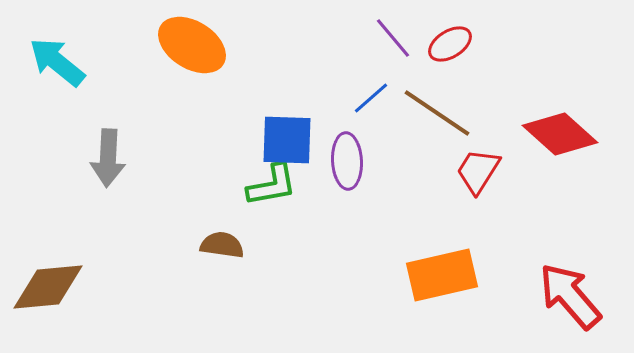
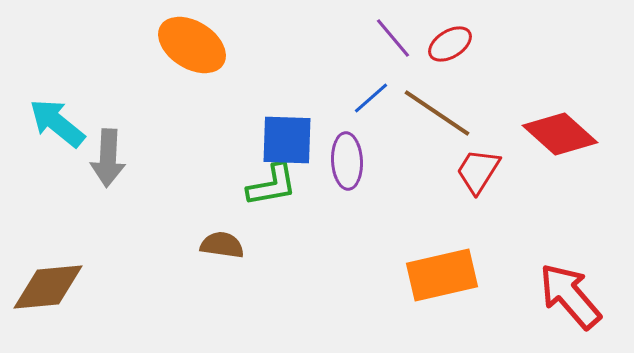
cyan arrow: moved 61 px down
